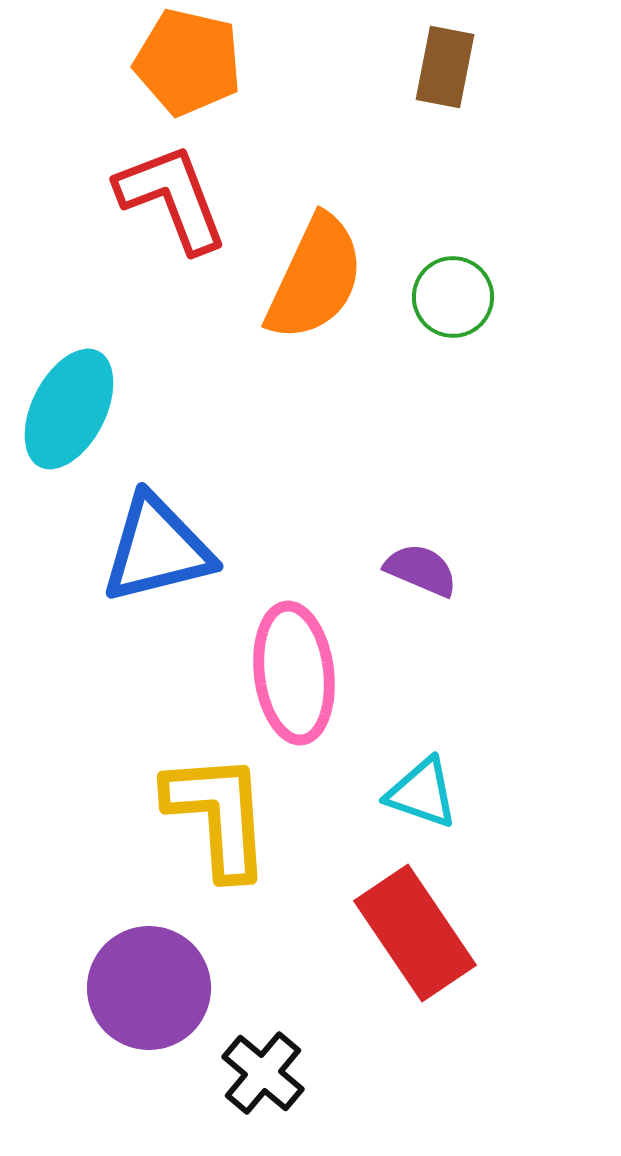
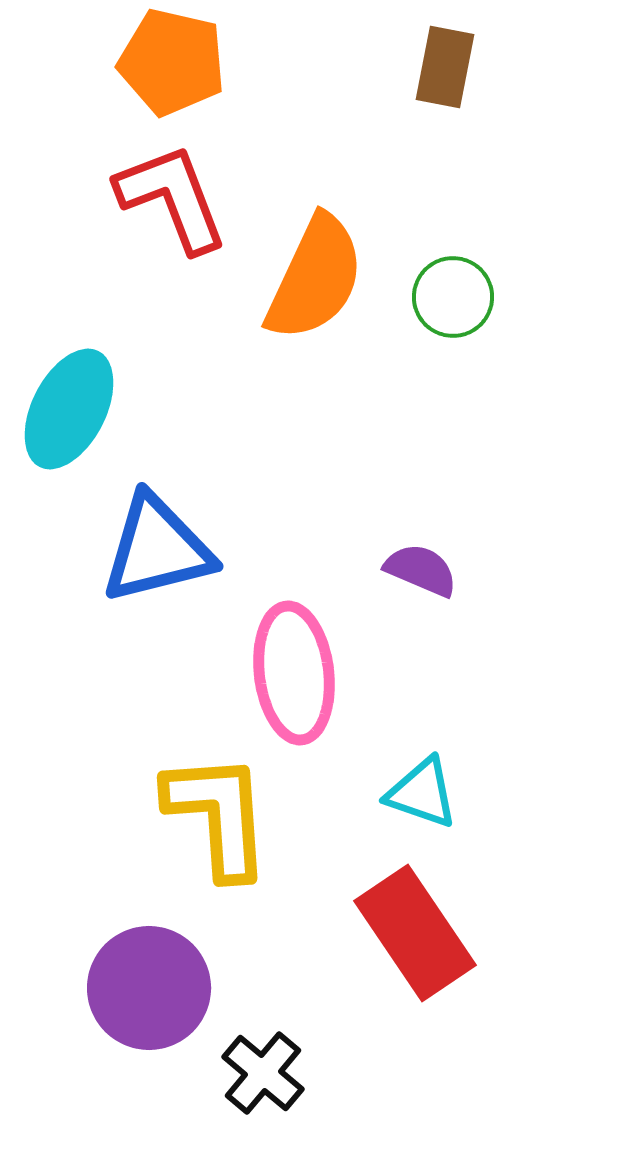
orange pentagon: moved 16 px left
